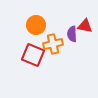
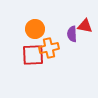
orange circle: moved 1 px left, 4 px down
orange cross: moved 4 px left, 4 px down
red square: rotated 25 degrees counterclockwise
